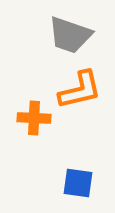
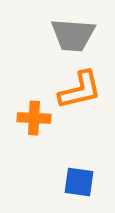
gray trapezoid: moved 3 px right; rotated 15 degrees counterclockwise
blue square: moved 1 px right, 1 px up
